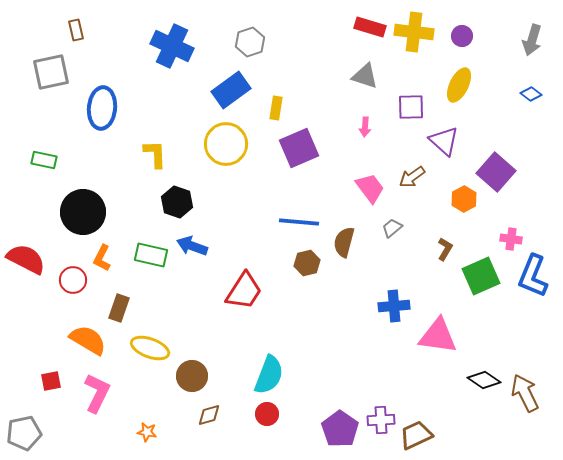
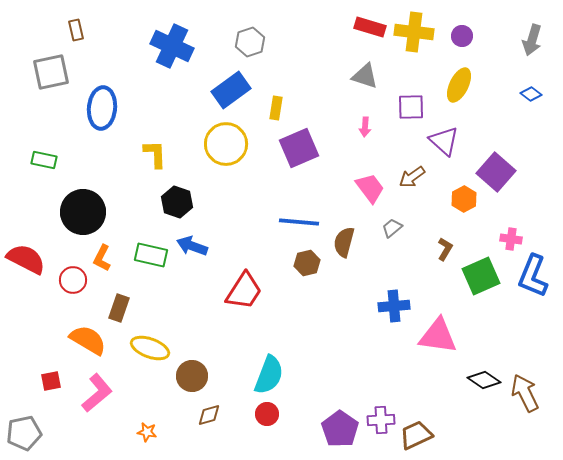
pink L-shape at (97, 393): rotated 24 degrees clockwise
